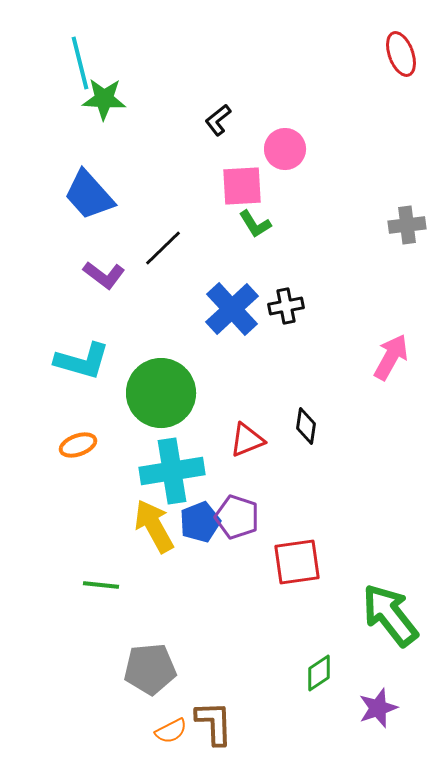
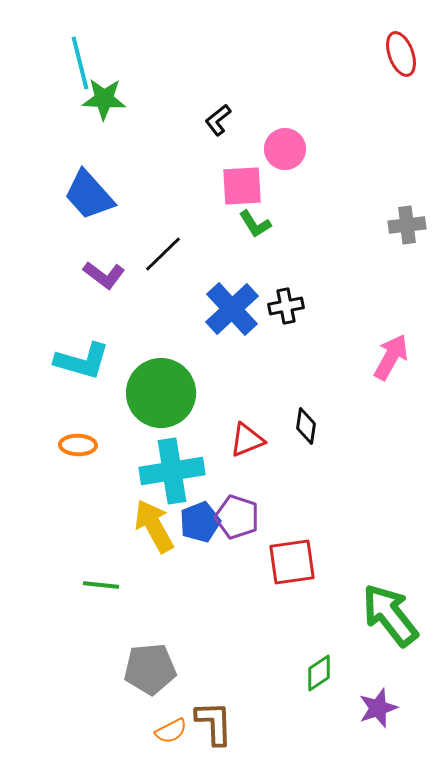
black line: moved 6 px down
orange ellipse: rotated 21 degrees clockwise
red square: moved 5 px left
